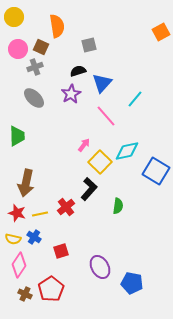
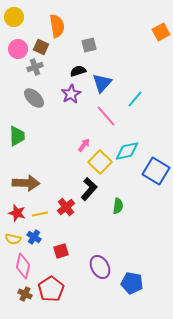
brown arrow: rotated 100 degrees counterclockwise
pink diamond: moved 4 px right, 1 px down; rotated 20 degrees counterclockwise
